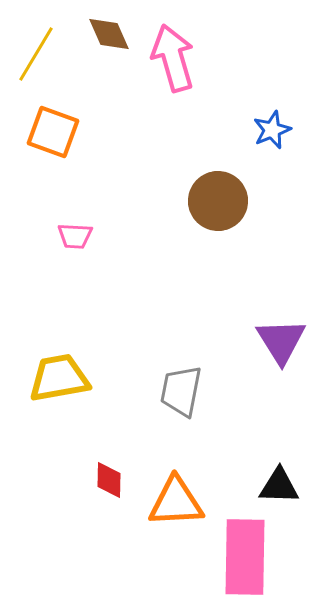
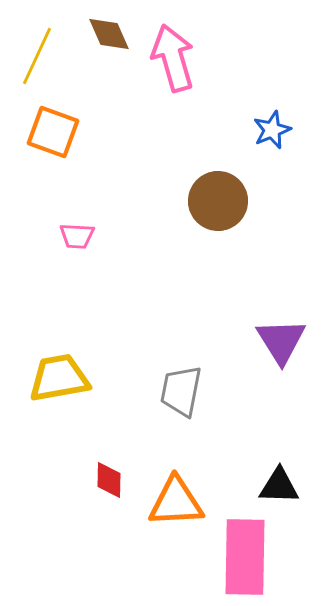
yellow line: moved 1 px right, 2 px down; rotated 6 degrees counterclockwise
pink trapezoid: moved 2 px right
